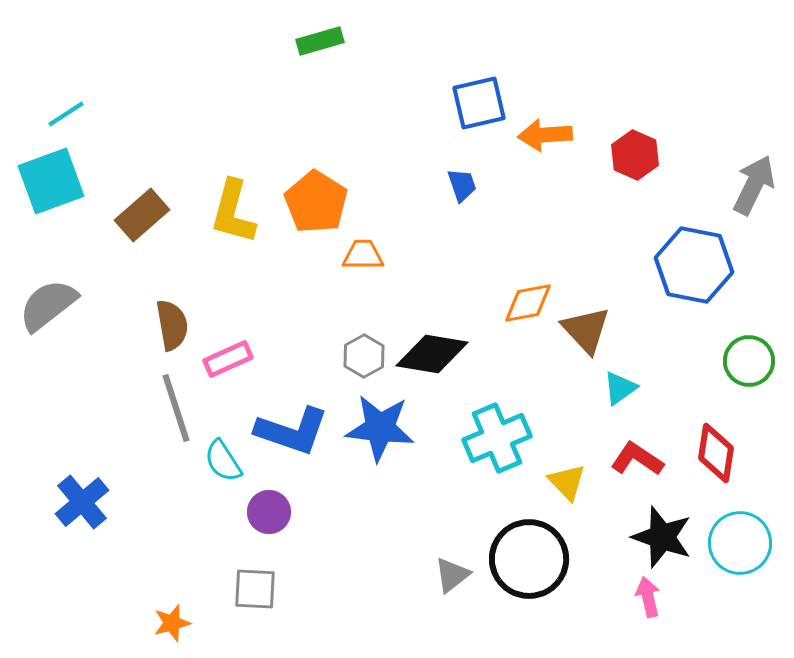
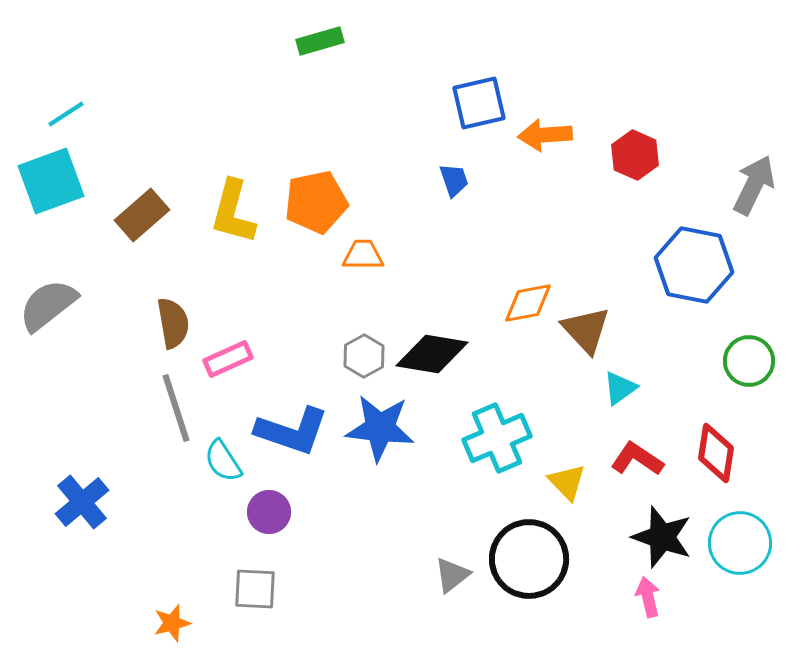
blue trapezoid: moved 8 px left, 5 px up
orange pentagon: rotated 28 degrees clockwise
brown semicircle: moved 1 px right, 2 px up
